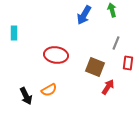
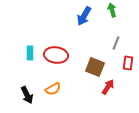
blue arrow: moved 1 px down
cyan rectangle: moved 16 px right, 20 px down
orange semicircle: moved 4 px right, 1 px up
black arrow: moved 1 px right, 1 px up
